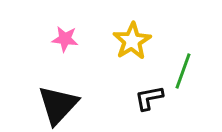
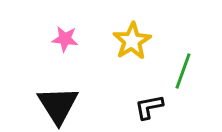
black L-shape: moved 9 px down
black triangle: rotated 15 degrees counterclockwise
